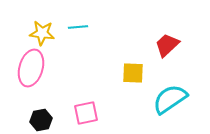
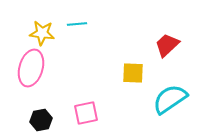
cyan line: moved 1 px left, 3 px up
